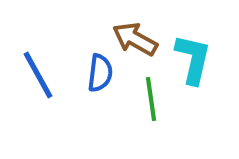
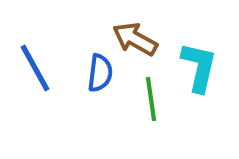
cyan L-shape: moved 6 px right, 8 px down
blue line: moved 3 px left, 7 px up
